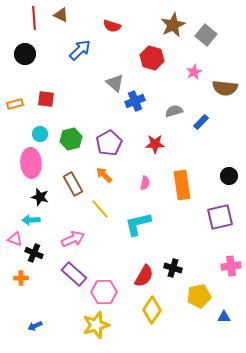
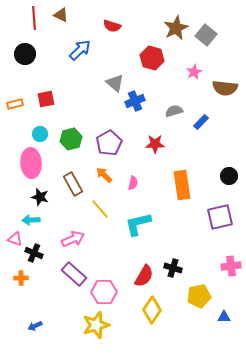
brown star at (173, 25): moved 3 px right, 3 px down
red square at (46, 99): rotated 18 degrees counterclockwise
pink semicircle at (145, 183): moved 12 px left
